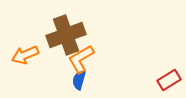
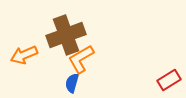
orange arrow: moved 1 px left
blue semicircle: moved 7 px left, 3 px down
